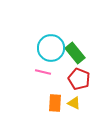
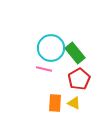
pink line: moved 1 px right, 3 px up
red pentagon: rotated 20 degrees clockwise
